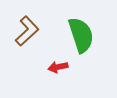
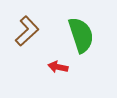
red arrow: rotated 24 degrees clockwise
